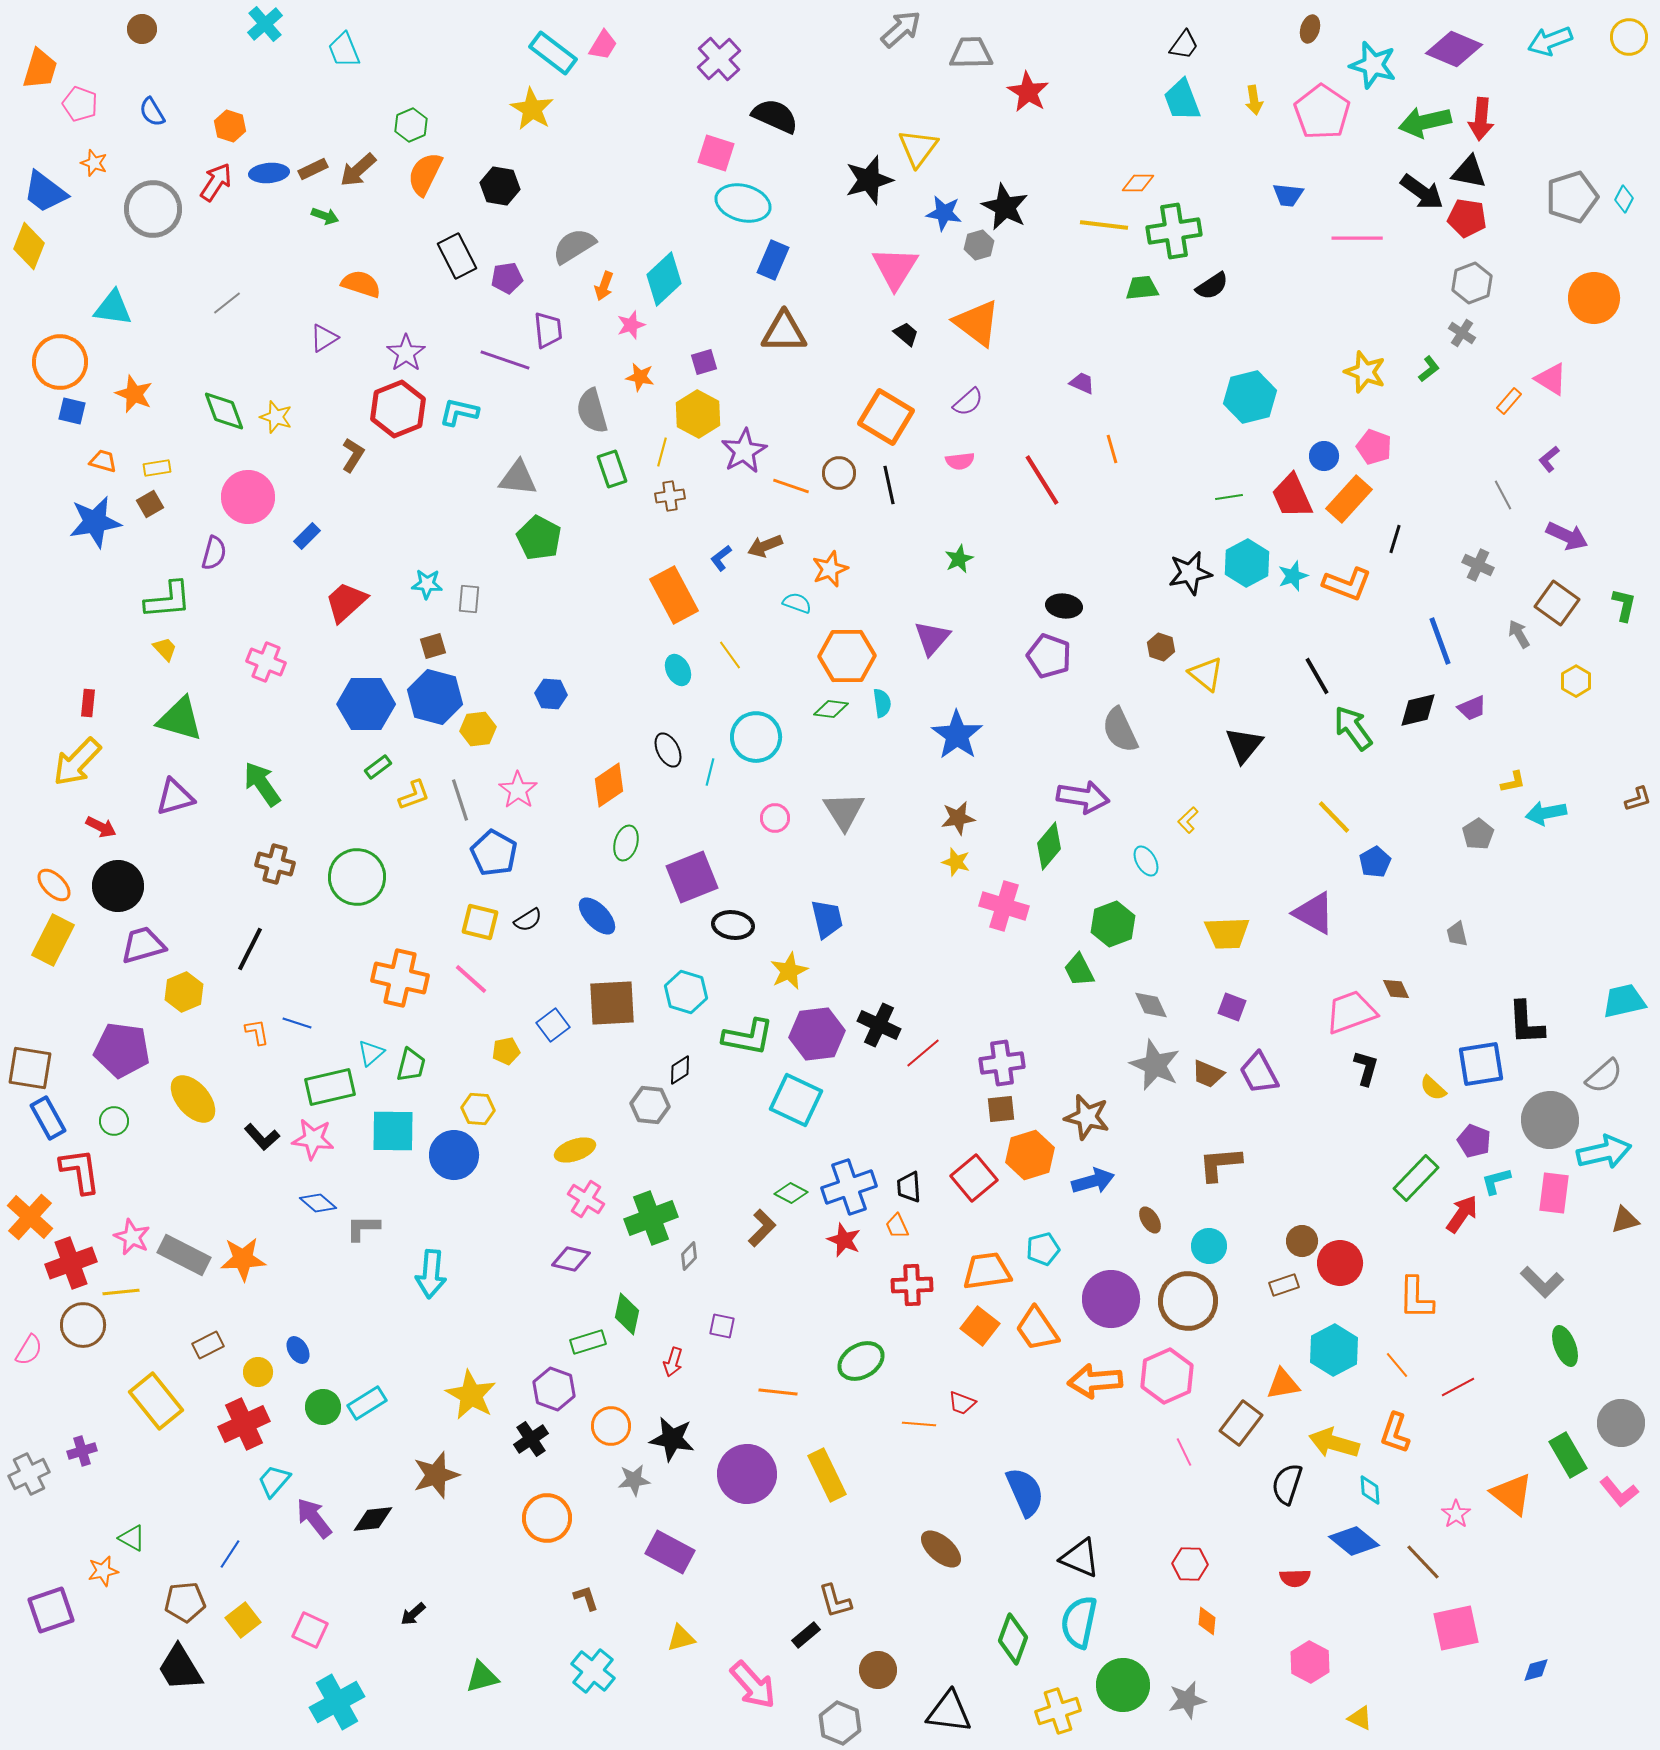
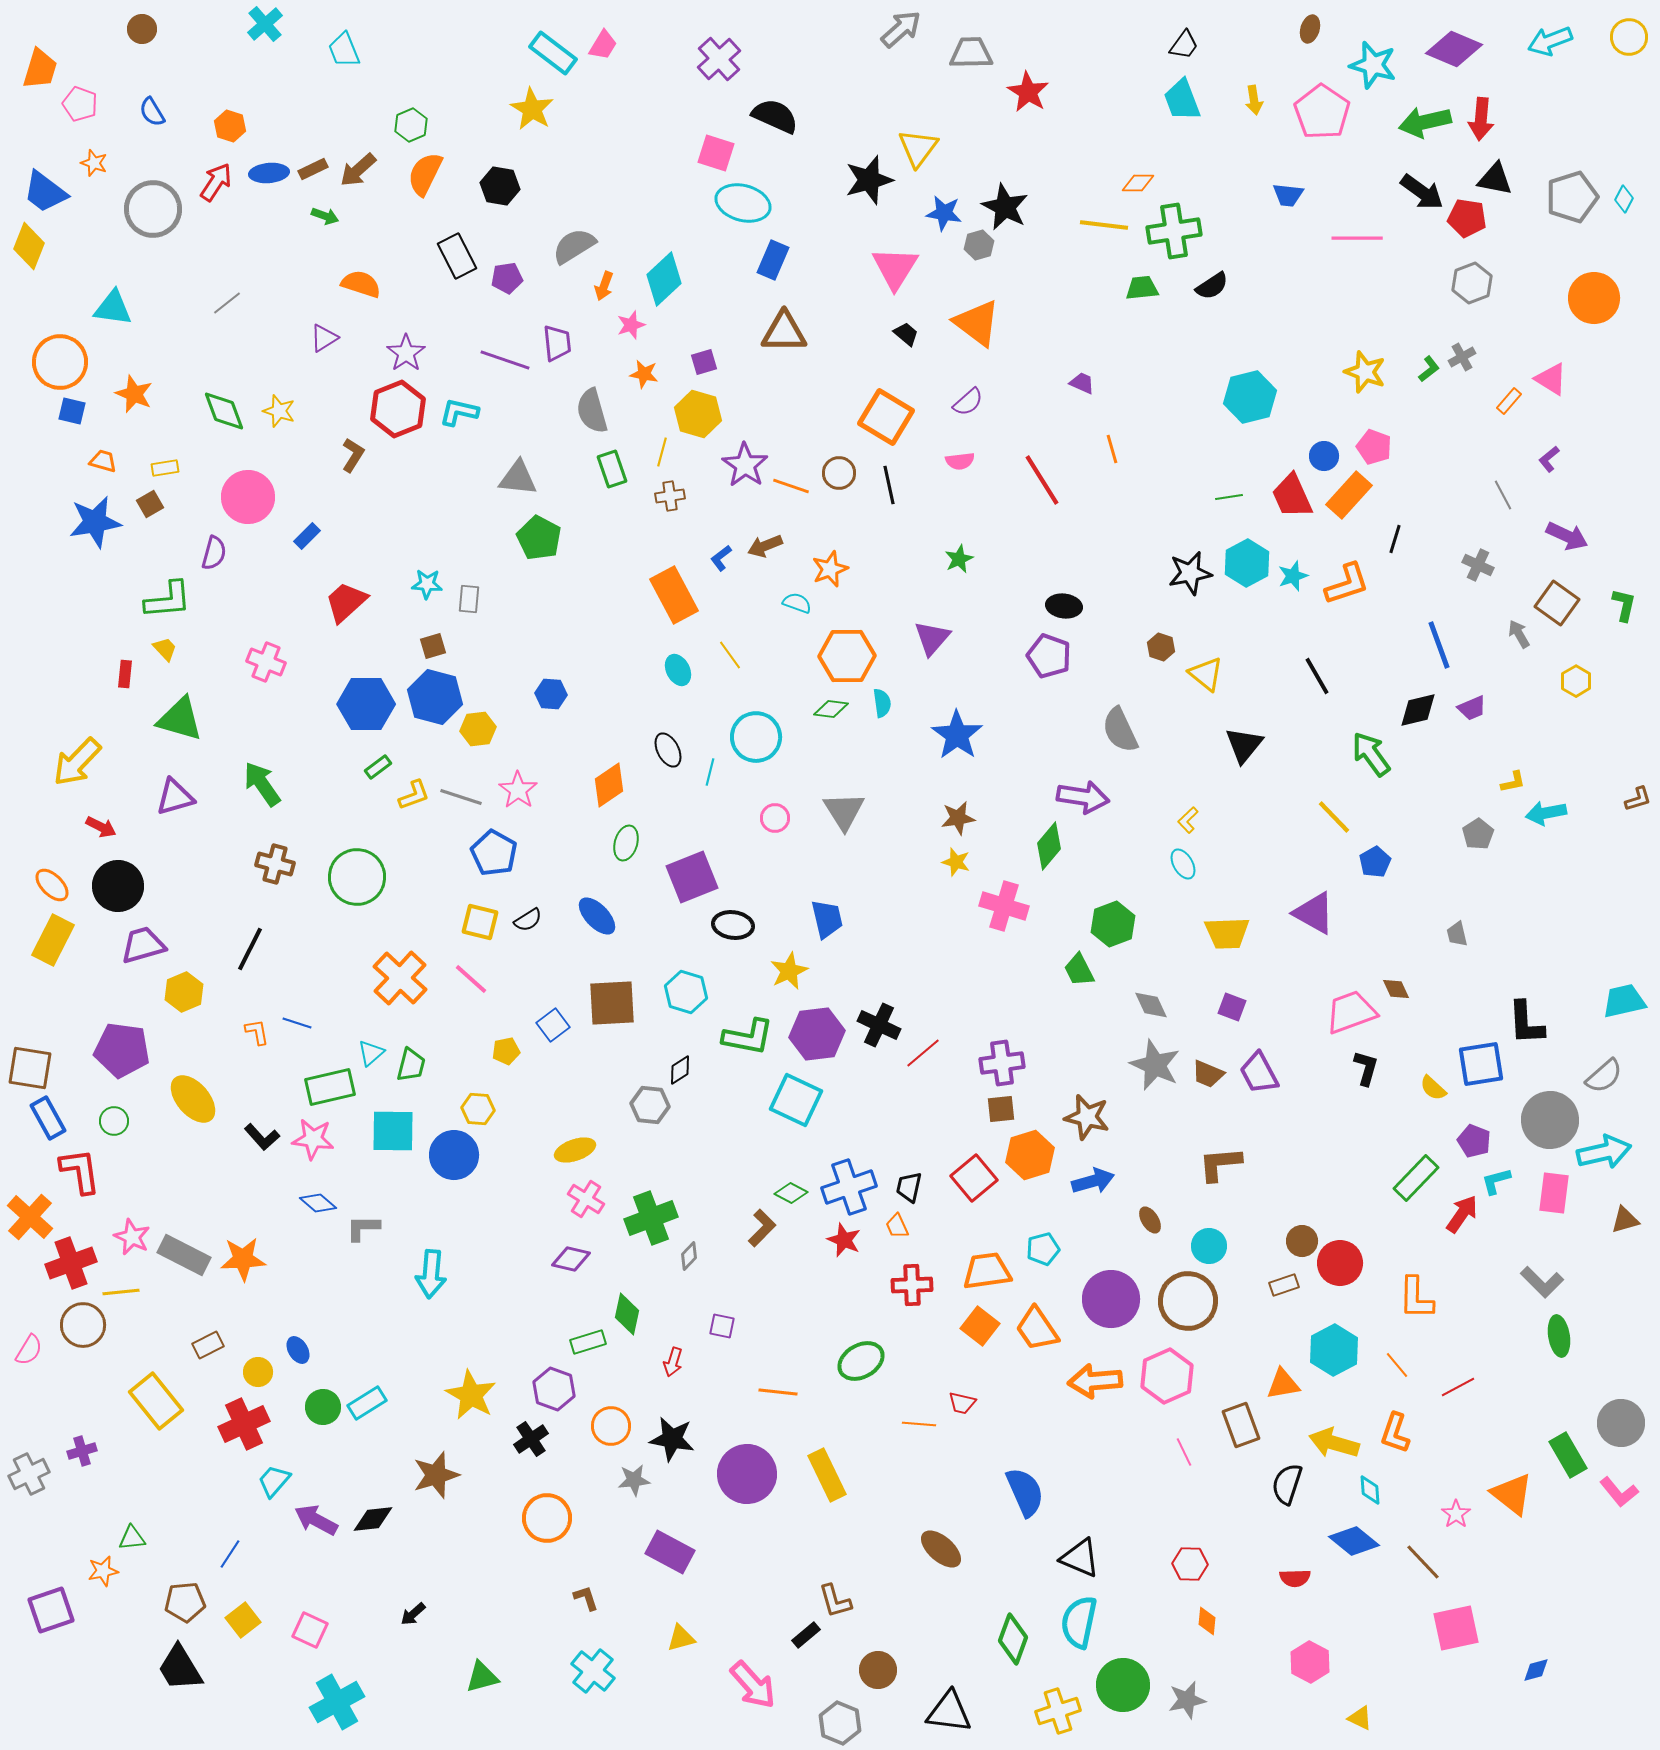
black triangle at (1469, 172): moved 26 px right, 7 px down
purple trapezoid at (548, 330): moved 9 px right, 13 px down
gray cross at (1462, 333): moved 24 px down; rotated 28 degrees clockwise
orange star at (640, 377): moved 4 px right, 3 px up
yellow hexagon at (698, 414): rotated 12 degrees counterclockwise
yellow star at (276, 417): moved 3 px right, 6 px up
purple star at (744, 451): moved 1 px right, 14 px down; rotated 9 degrees counterclockwise
yellow rectangle at (157, 468): moved 8 px right
orange rectangle at (1349, 499): moved 4 px up
orange L-shape at (1347, 584): rotated 39 degrees counterclockwise
blue line at (1440, 641): moved 1 px left, 4 px down
red rectangle at (88, 703): moved 37 px right, 29 px up
green arrow at (1353, 728): moved 18 px right, 26 px down
gray line at (460, 800): moved 1 px right, 3 px up; rotated 54 degrees counterclockwise
cyan ellipse at (1146, 861): moved 37 px right, 3 px down
orange ellipse at (54, 885): moved 2 px left
orange cross at (400, 978): rotated 30 degrees clockwise
black trapezoid at (909, 1187): rotated 16 degrees clockwise
green ellipse at (1565, 1346): moved 6 px left, 10 px up; rotated 12 degrees clockwise
red trapezoid at (962, 1403): rotated 8 degrees counterclockwise
brown rectangle at (1241, 1423): moved 2 px down; rotated 57 degrees counterclockwise
purple arrow at (314, 1518): moved 2 px right, 2 px down; rotated 24 degrees counterclockwise
green triangle at (132, 1538): rotated 36 degrees counterclockwise
